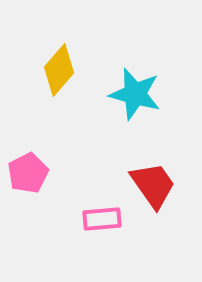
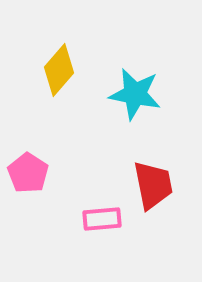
cyan star: rotated 4 degrees counterclockwise
pink pentagon: rotated 12 degrees counterclockwise
red trapezoid: rotated 24 degrees clockwise
